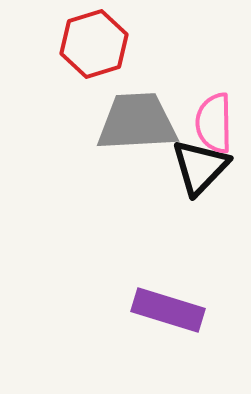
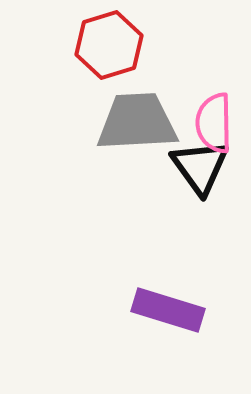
red hexagon: moved 15 px right, 1 px down
black triangle: rotated 20 degrees counterclockwise
